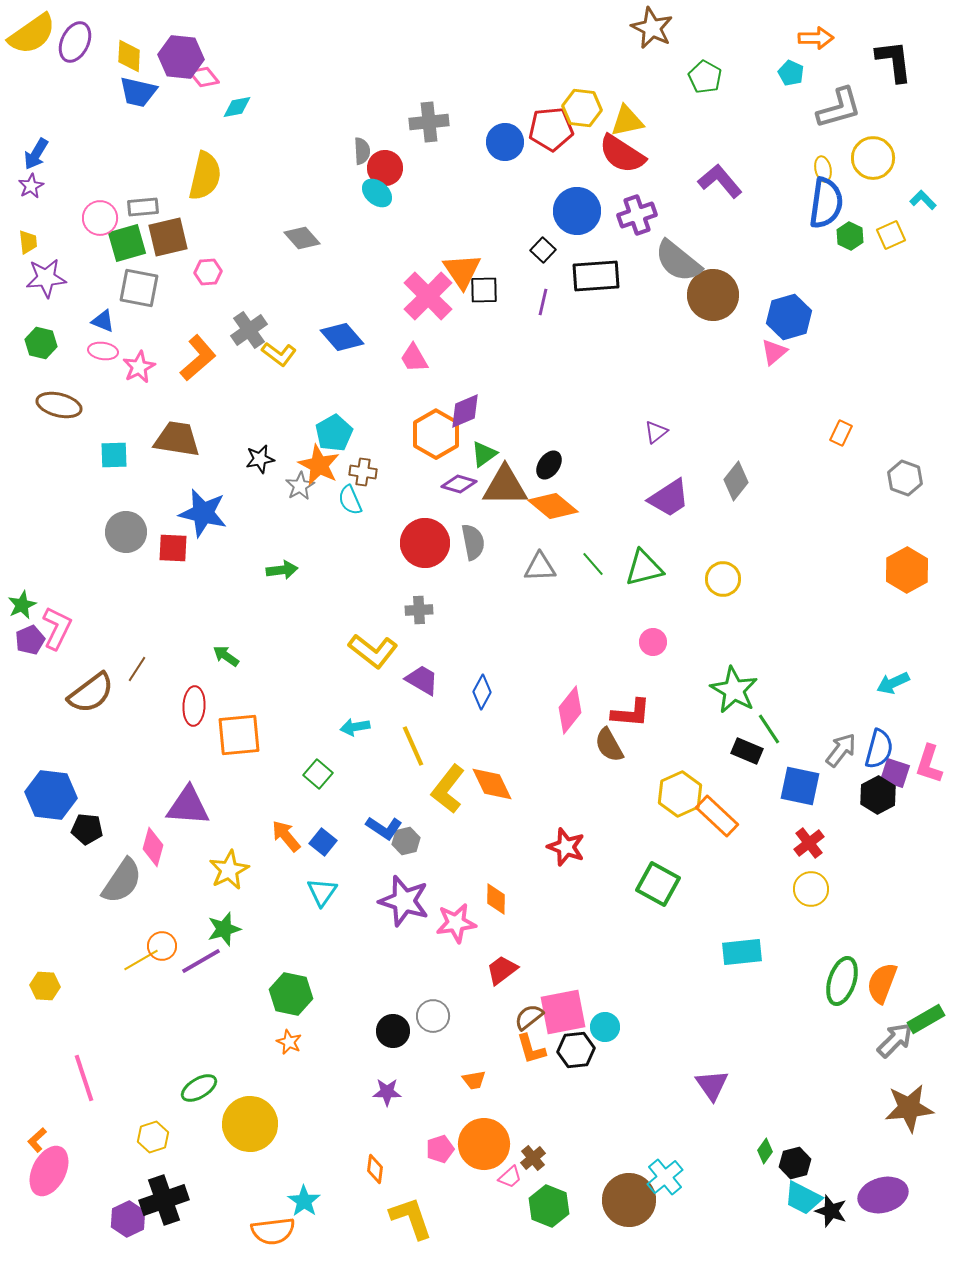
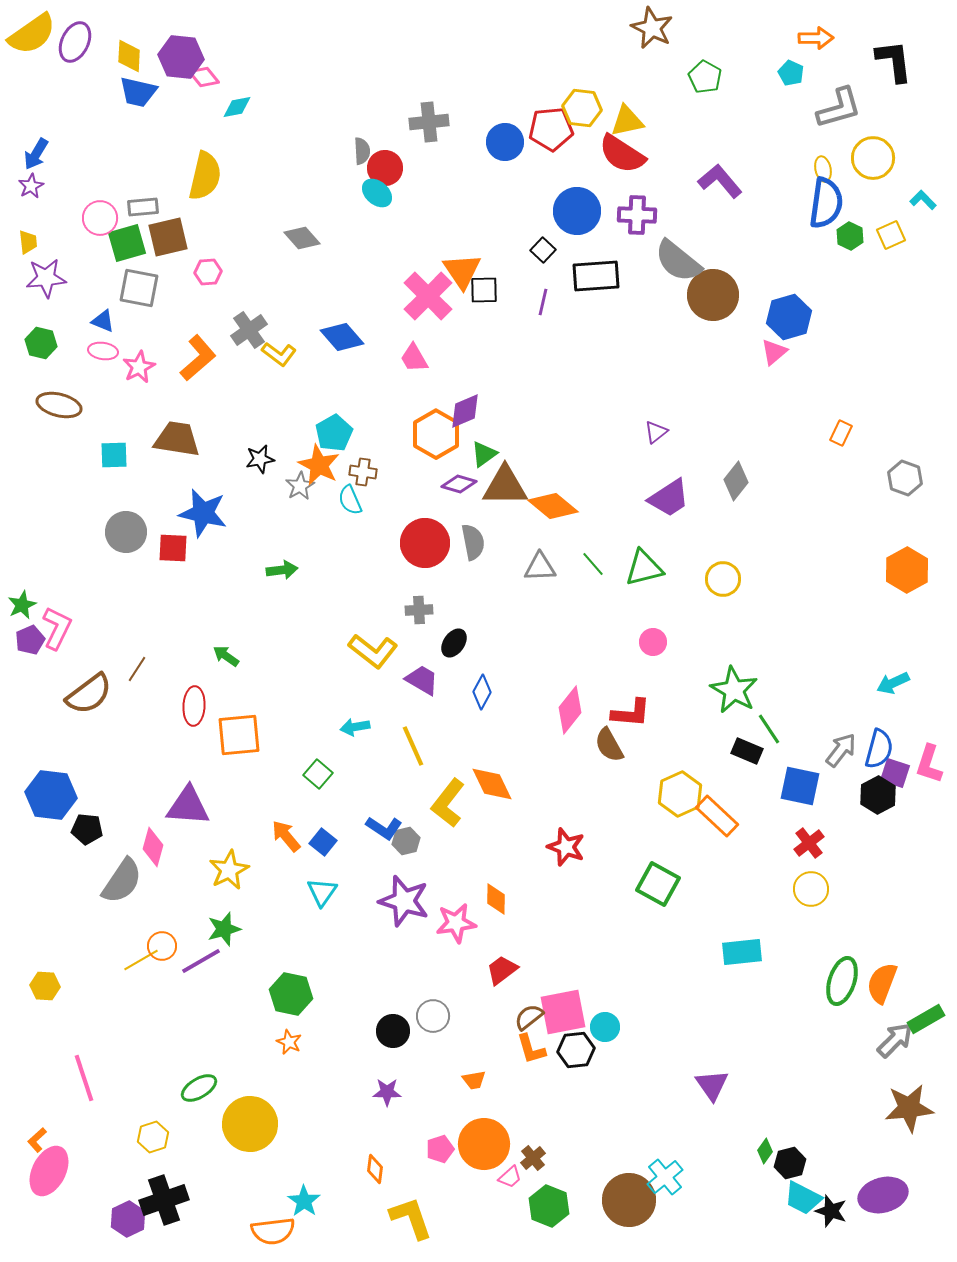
purple cross at (637, 215): rotated 21 degrees clockwise
black ellipse at (549, 465): moved 95 px left, 178 px down
brown semicircle at (91, 693): moved 2 px left, 1 px down
yellow L-shape at (448, 789): moved 14 px down
black hexagon at (795, 1163): moved 5 px left
